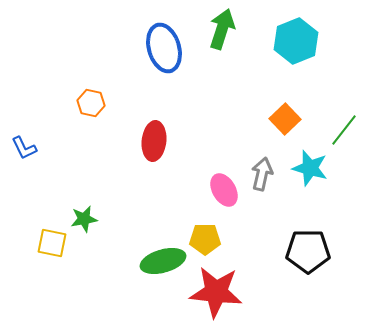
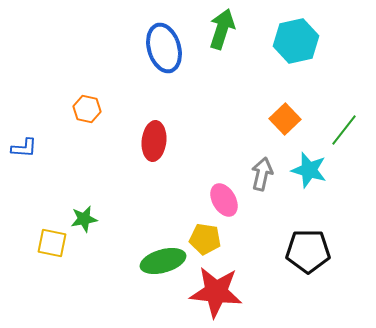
cyan hexagon: rotated 9 degrees clockwise
orange hexagon: moved 4 px left, 6 px down
blue L-shape: rotated 60 degrees counterclockwise
cyan star: moved 1 px left, 2 px down
pink ellipse: moved 10 px down
yellow pentagon: rotated 8 degrees clockwise
